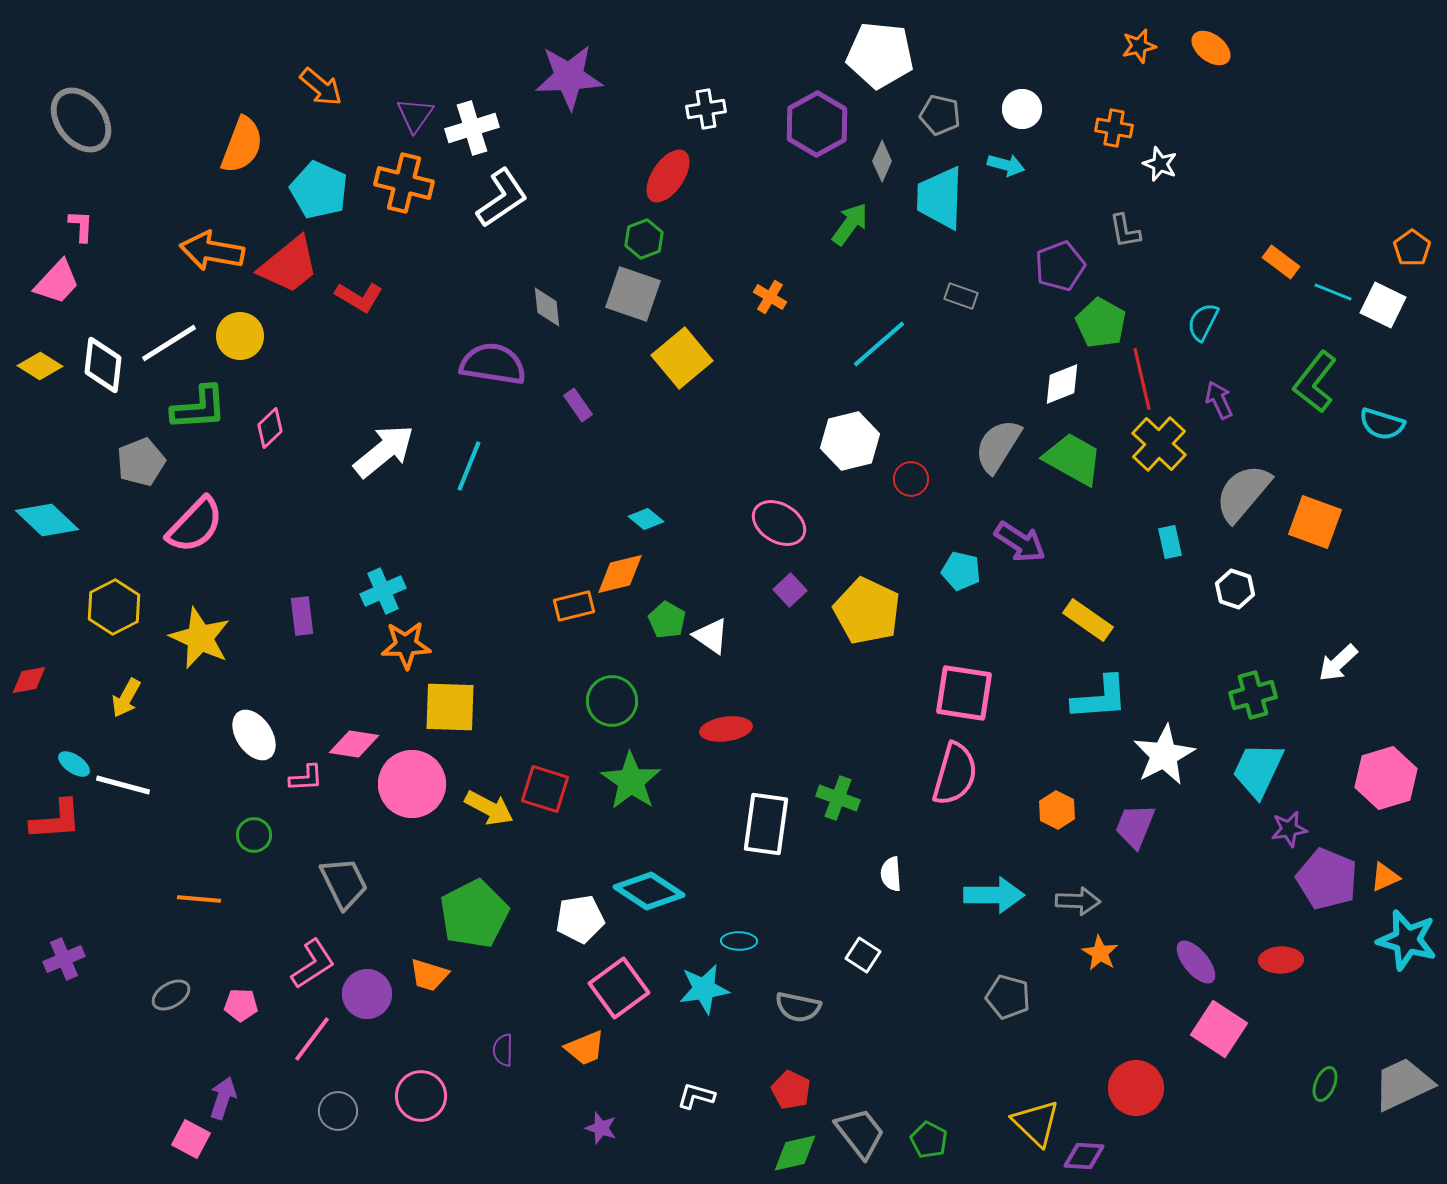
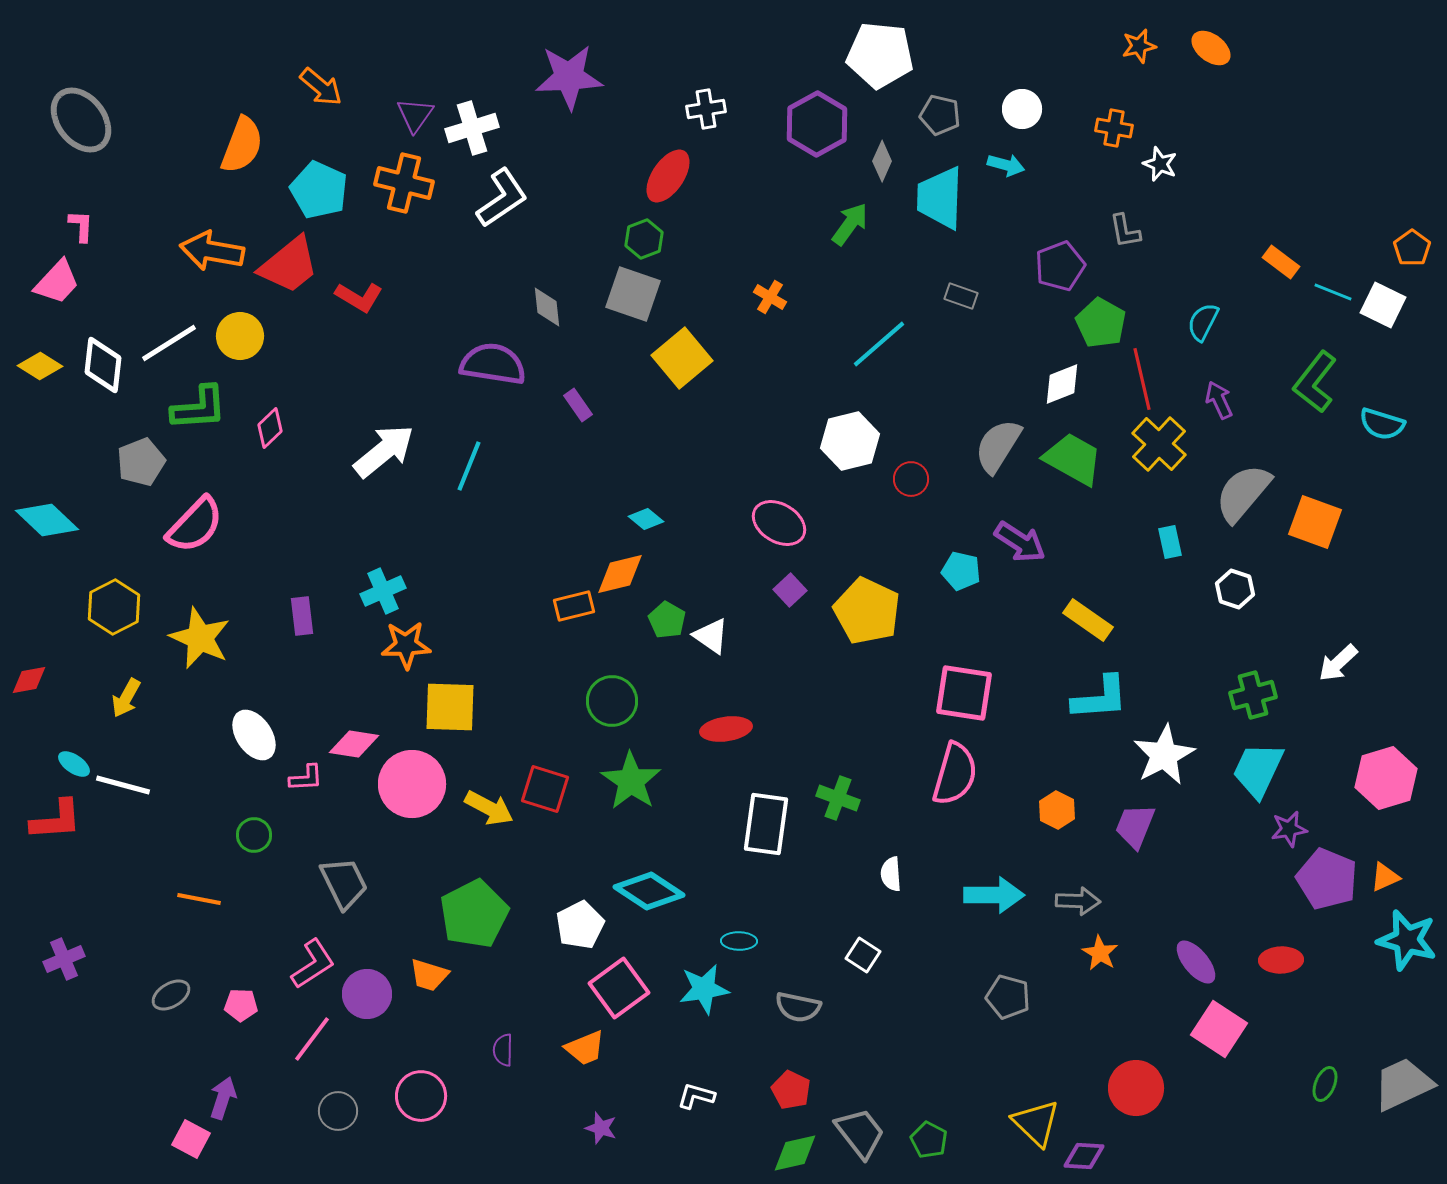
orange line at (199, 899): rotated 6 degrees clockwise
white pentagon at (580, 919): moved 6 px down; rotated 18 degrees counterclockwise
